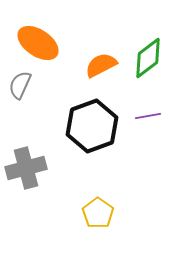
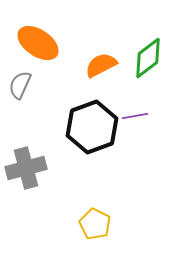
purple line: moved 13 px left
black hexagon: moved 1 px down
yellow pentagon: moved 3 px left, 11 px down; rotated 8 degrees counterclockwise
